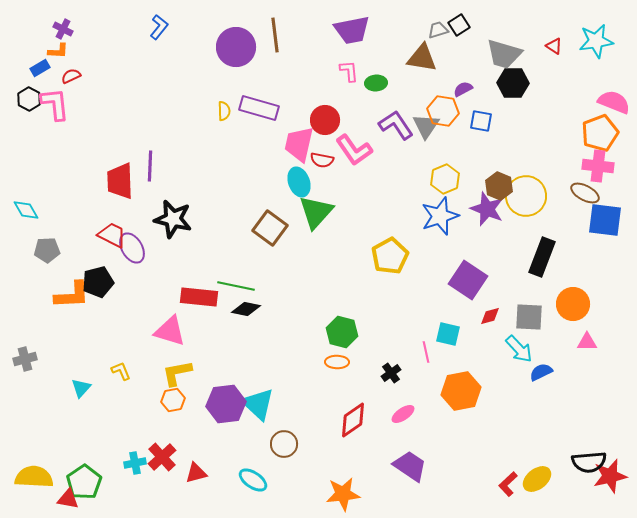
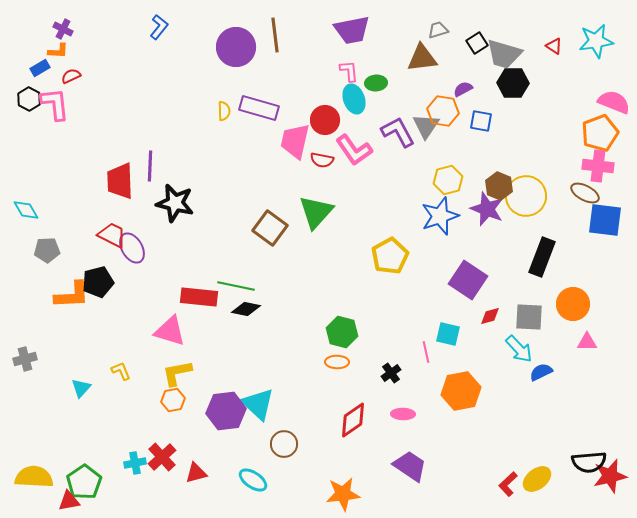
black square at (459, 25): moved 18 px right, 18 px down
brown triangle at (422, 58): rotated 16 degrees counterclockwise
purple L-shape at (396, 125): moved 2 px right, 7 px down; rotated 6 degrees clockwise
pink trapezoid at (299, 144): moved 4 px left, 3 px up
yellow hexagon at (445, 179): moved 3 px right, 1 px down; rotated 8 degrees clockwise
cyan ellipse at (299, 182): moved 55 px right, 83 px up
black star at (173, 219): moved 2 px right, 16 px up
purple hexagon at (226, 404): moved 7 px down
pink ellipse at (403, 414): rotated 35 degrees clockwise
red triangle at (68, 499): moved 1 px right, 2 px down; rotated 20 degrees counterclockwise
